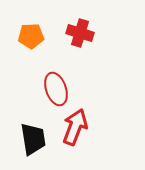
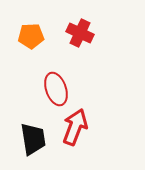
red cross: rotated 8 degrees clockwise
